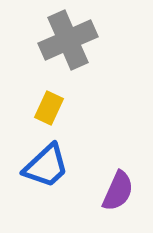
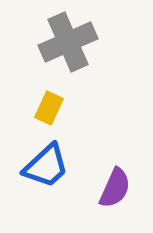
gray cross: moved 2 px down
purple semicircle: moved 3 px left, 3 px up
